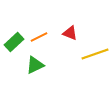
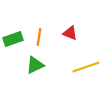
orange line: rotated 54 degrees counterclockwise
green rectangle: moved 1 px left, 3 px up; rotated 24 degrees clockwise
yellow line: moved 9 px left, 13 px down
